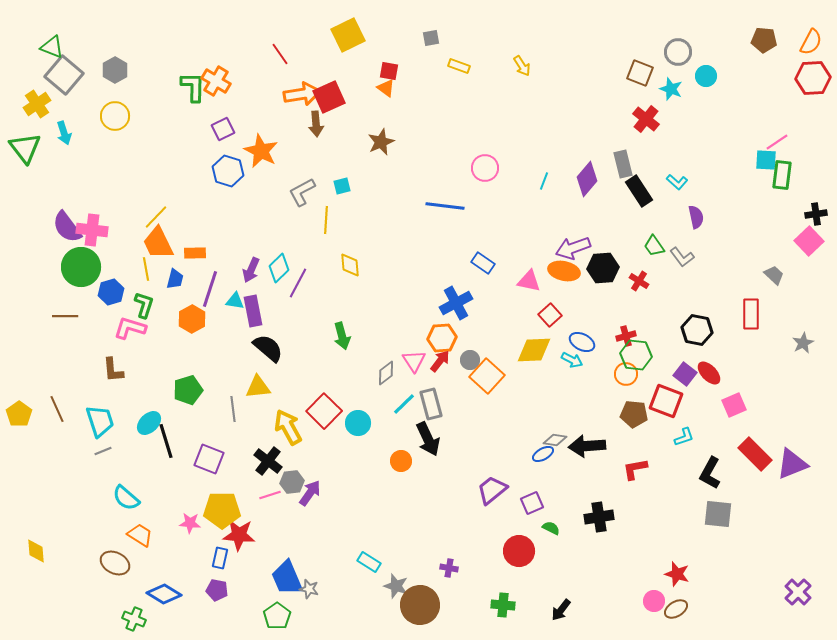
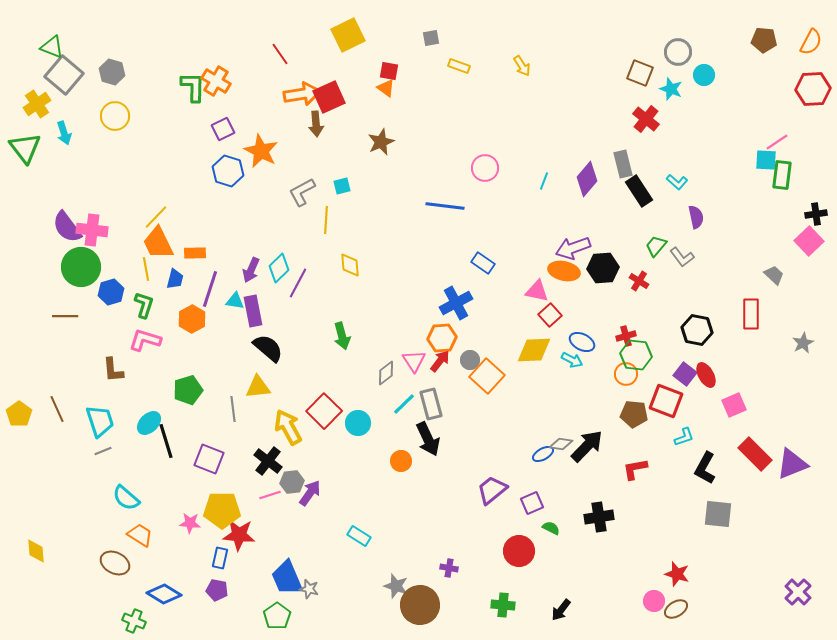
gray hexagon at (115, 70): moved 3 px left, 2 px down; rotated 15 degrees counterclockwise
cyan circle at (706, 76): moved 2 px left, 1 px up
red hexagon at (813, 78): moved 11 px down
green trapezoid at (654, 246): moved 2 px right; rotated 75 degrees clockwise
pink triangle at (529, 281): moved 8 px right, 10 px down
pink L-shape at (130, 328): moved 15 px right, 12 px down
red ellipse at (709, 373): moved 3 px left, 2 px down; rotated 15 degrees clockwise
gray diamond at (555, 440): moved 6 px right, 4 px down
black arrow at (587, 446): rotated 138 degrees clockwise
black L-shape at (710, 473): moved 5 px left, 5 px up
cyan rectangle at (369, 562): moved 10 px left, 26 px up
green cross at (134, 619): moved 2 px down
